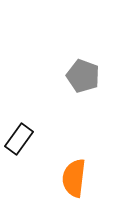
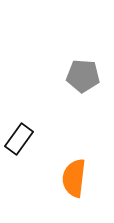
gray pentagon: rotated 16 degrees counterclockwise
